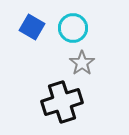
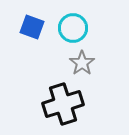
blue square: rotated 10 degrees counterclockwise
black cross: moved 1 px right, 2 px down
